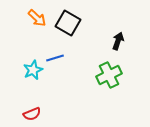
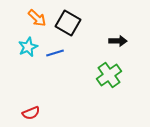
black arrow: rotated 72 degrees clockwise
blue line: moved 5 px up
cyan star: moved 5 px left, 23 px up
green cross: rotated 10 degrees counterclockwise
red semicircle: moved 1 px left, 1 px up
